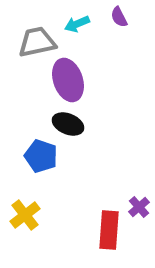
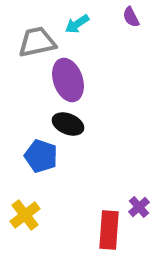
purple semicircle: moved 12 px right
cyan arrow: rotated 10 degrees counterclockwise
